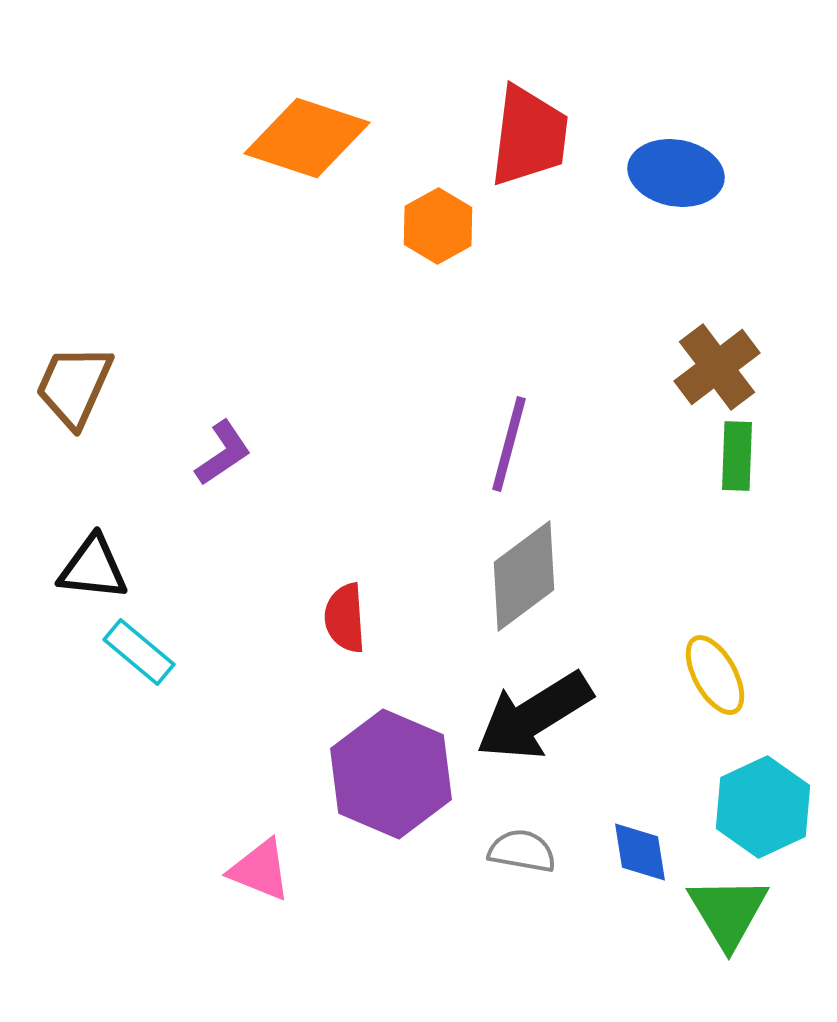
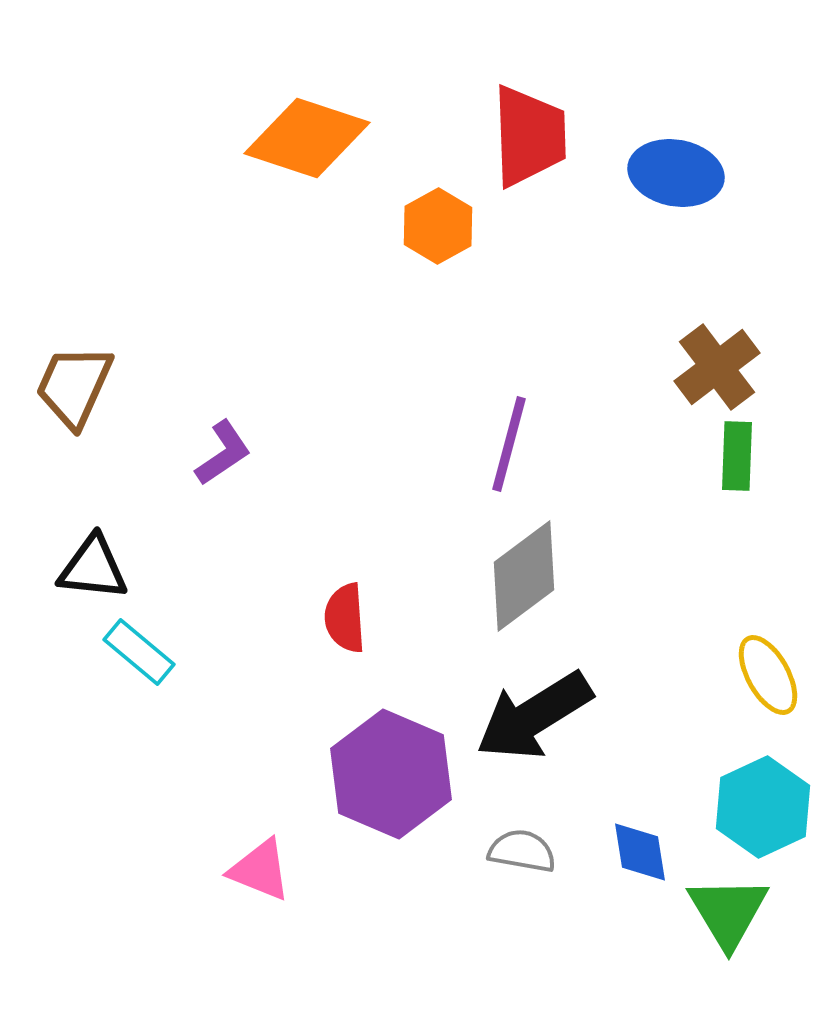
red trapezoid: rotated 9 degrees counterclockwise
yellow ellipse: moved 53 px right
